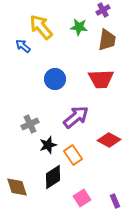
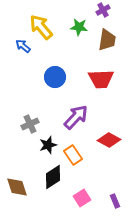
blue circle: moved 2 px up
purple arrow: rotated 8 degrees counterclockwise
